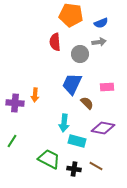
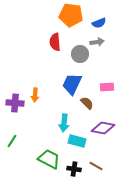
blue semicircle: moved 2 px left
gray arrow: moved 2 px left
